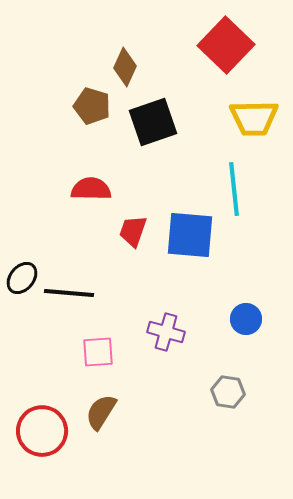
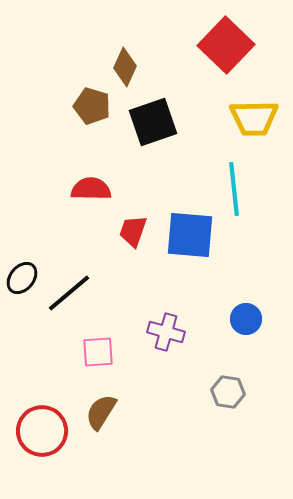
black line: rotated 45 degrees counterclockwise
